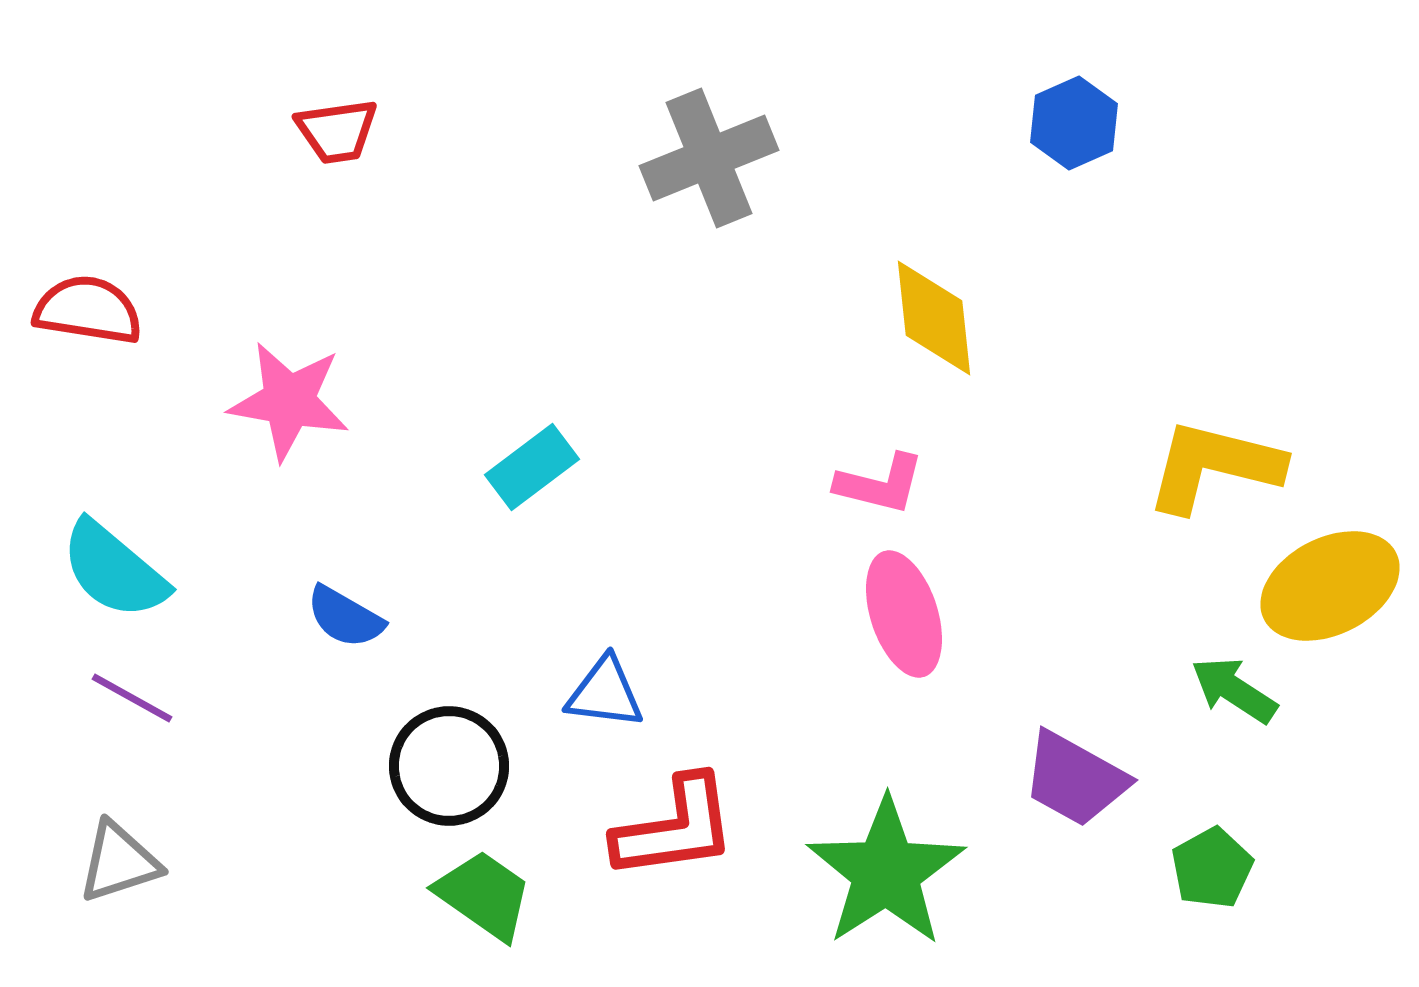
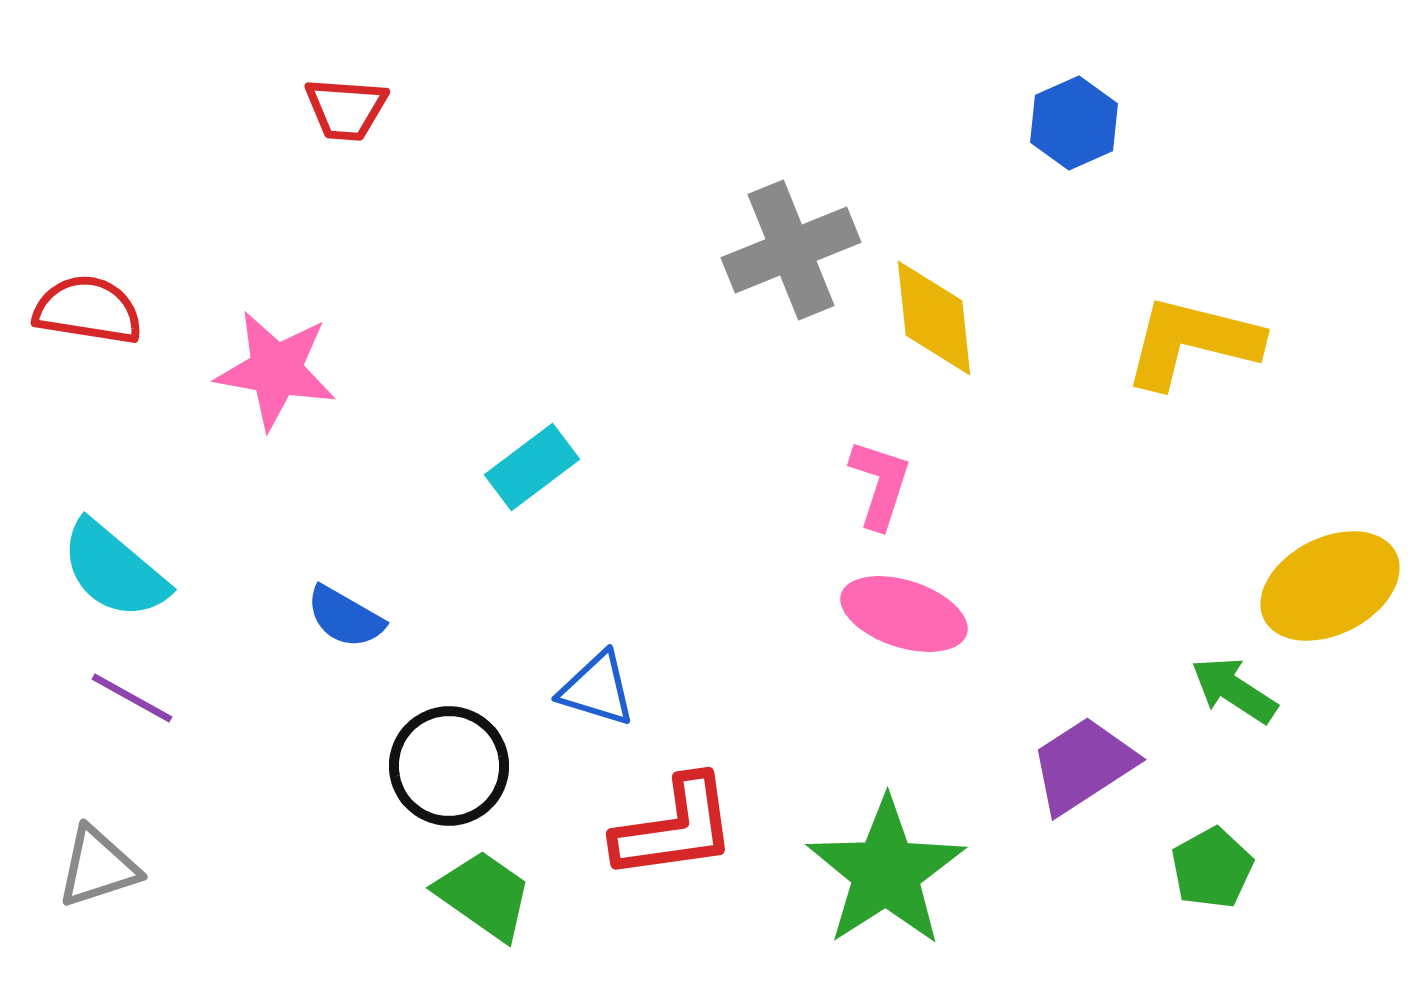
red trapezoid: moved 9 px right, 22 px up; rotated 12 degrees clockwise
gray cross: moved 82 px right, 92 px down
pink star: moved 13 px left, 31 px up
yellow L-shape: moved 22 px left, 124 px up
pink L-shape: rotated 86 degrees counterclockwise
pink ellipse: rotated 54 degrees counterclockwise
blue triangle: moved 8 px left, 4 px up; rotated 10 degrees clockwise
purple trapezoid: moved 8 px right, 14 px up; rotated 118 degrees clockwise
gray triangle: moved 21 px left, 5 px down
